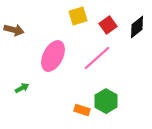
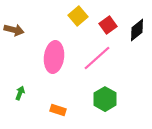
yellow square: rotated 24 degrees counterclockwise
black diamond: moved 3 px down
pink ellipse: moved 1 px right, 1 px down; rotated 20 degrees counterclockwise
green arrow: moved 2 px left, 5 px down; rotated 40 degrees counterclockwise
green hexagon: moved 1 px left, 2 px up
orange rectangle: moved 24 px left
